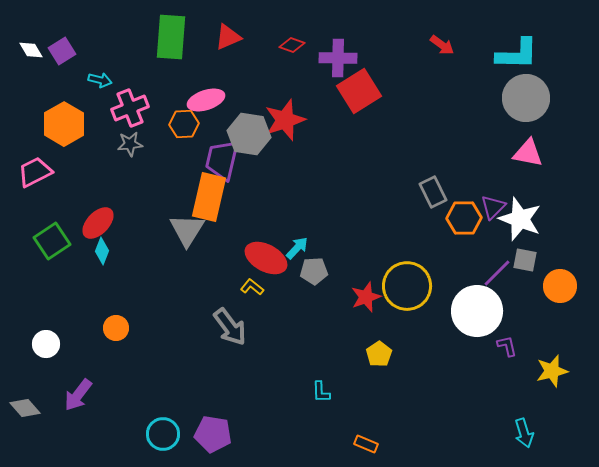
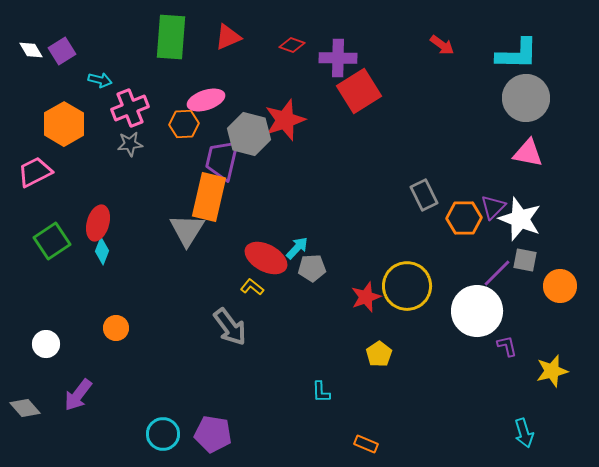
gray hexagon at (249, 134): rotated 6 degrees clockwise
gray rectangle at (433, 192): moved 9 px left, 3 px down
red ellipse at (98, 223): rotated 28 degrees counterclockwise
gray pentagon at (314, 271): moved 2 px left, 3 px up
